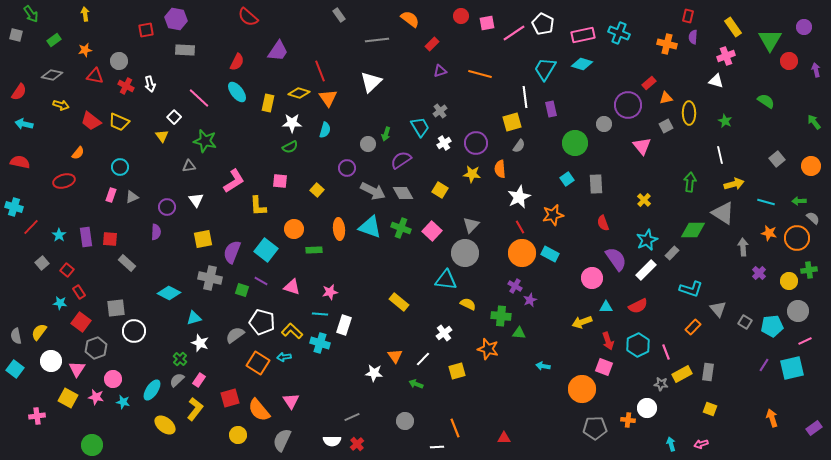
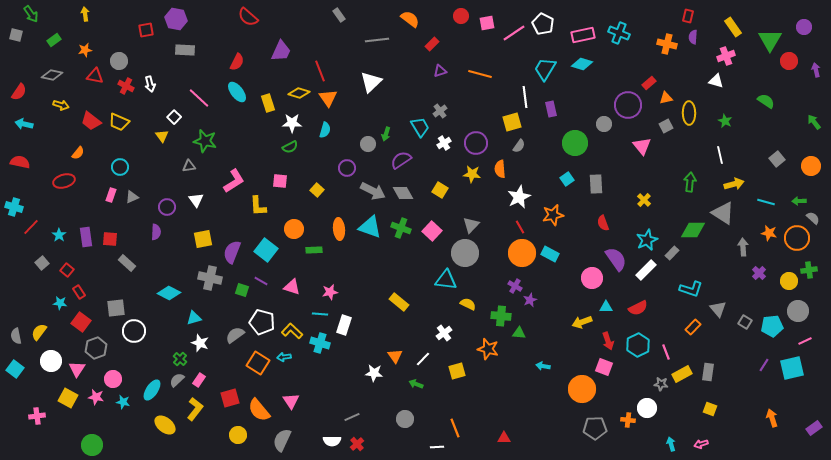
purple trapezoid at (278, 51): moved 3 px right; rotated 10 degrees counterclockwise
yellow rectangle at (268, 103): rotated 30 degrees counterclockwise
red semicircle at (638, 306): moved 2 px down
gray circle at (405, 421): moved 2 px up
